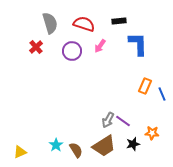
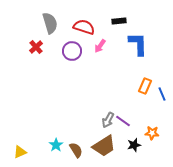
red semicircle: moved 3 px down
black star: moved 1 px right, 1 px down
